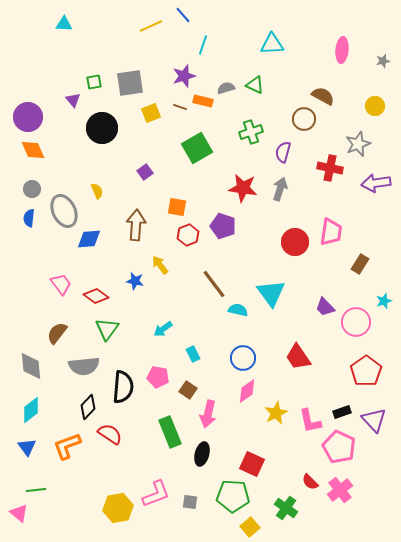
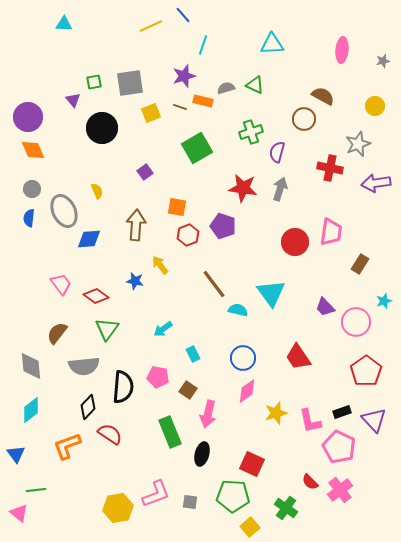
purple semicircle at (283, 152): moved 6 px left
yellow star at (276, 413): rotated 10 degrees clockwise
blue triangle at (27, 447): moved 11 px left, 7 px down
